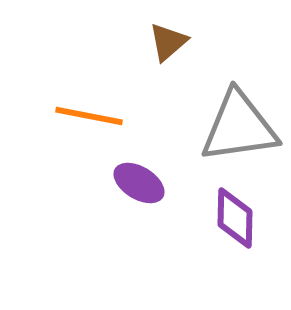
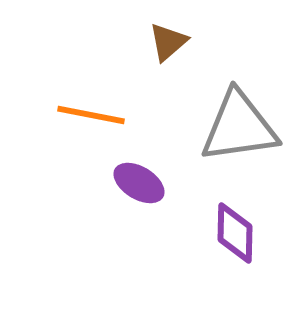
orange line: moved 2 px right, 1 px up
purple diamond: moved 15 px down
